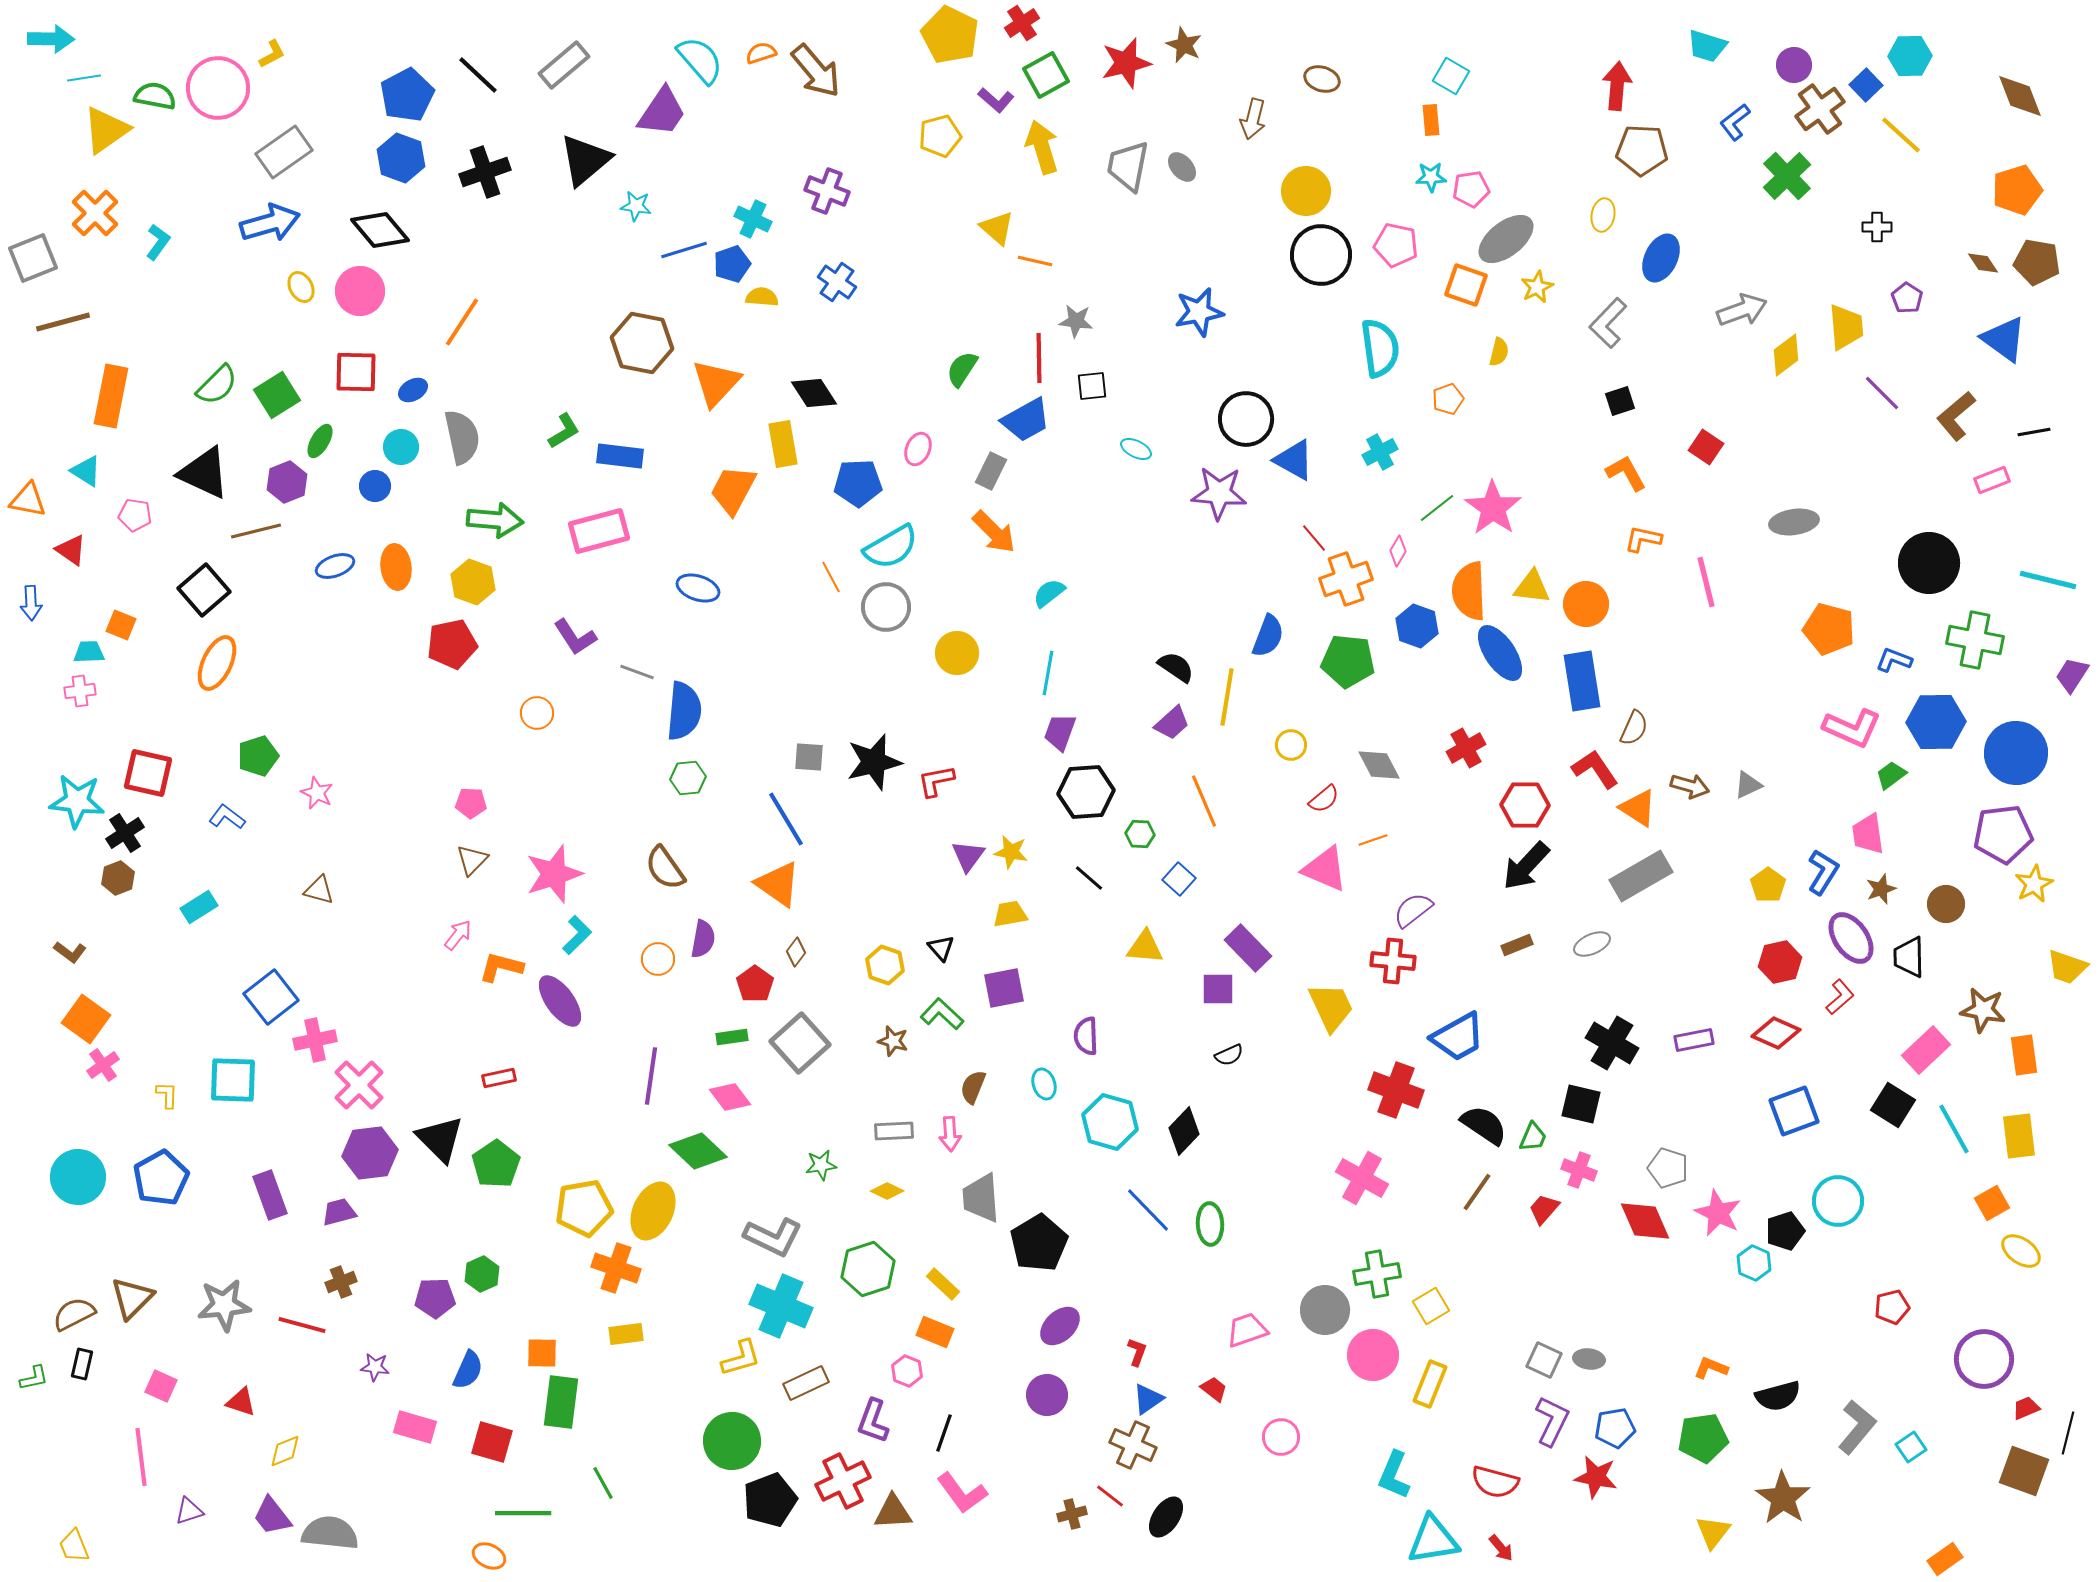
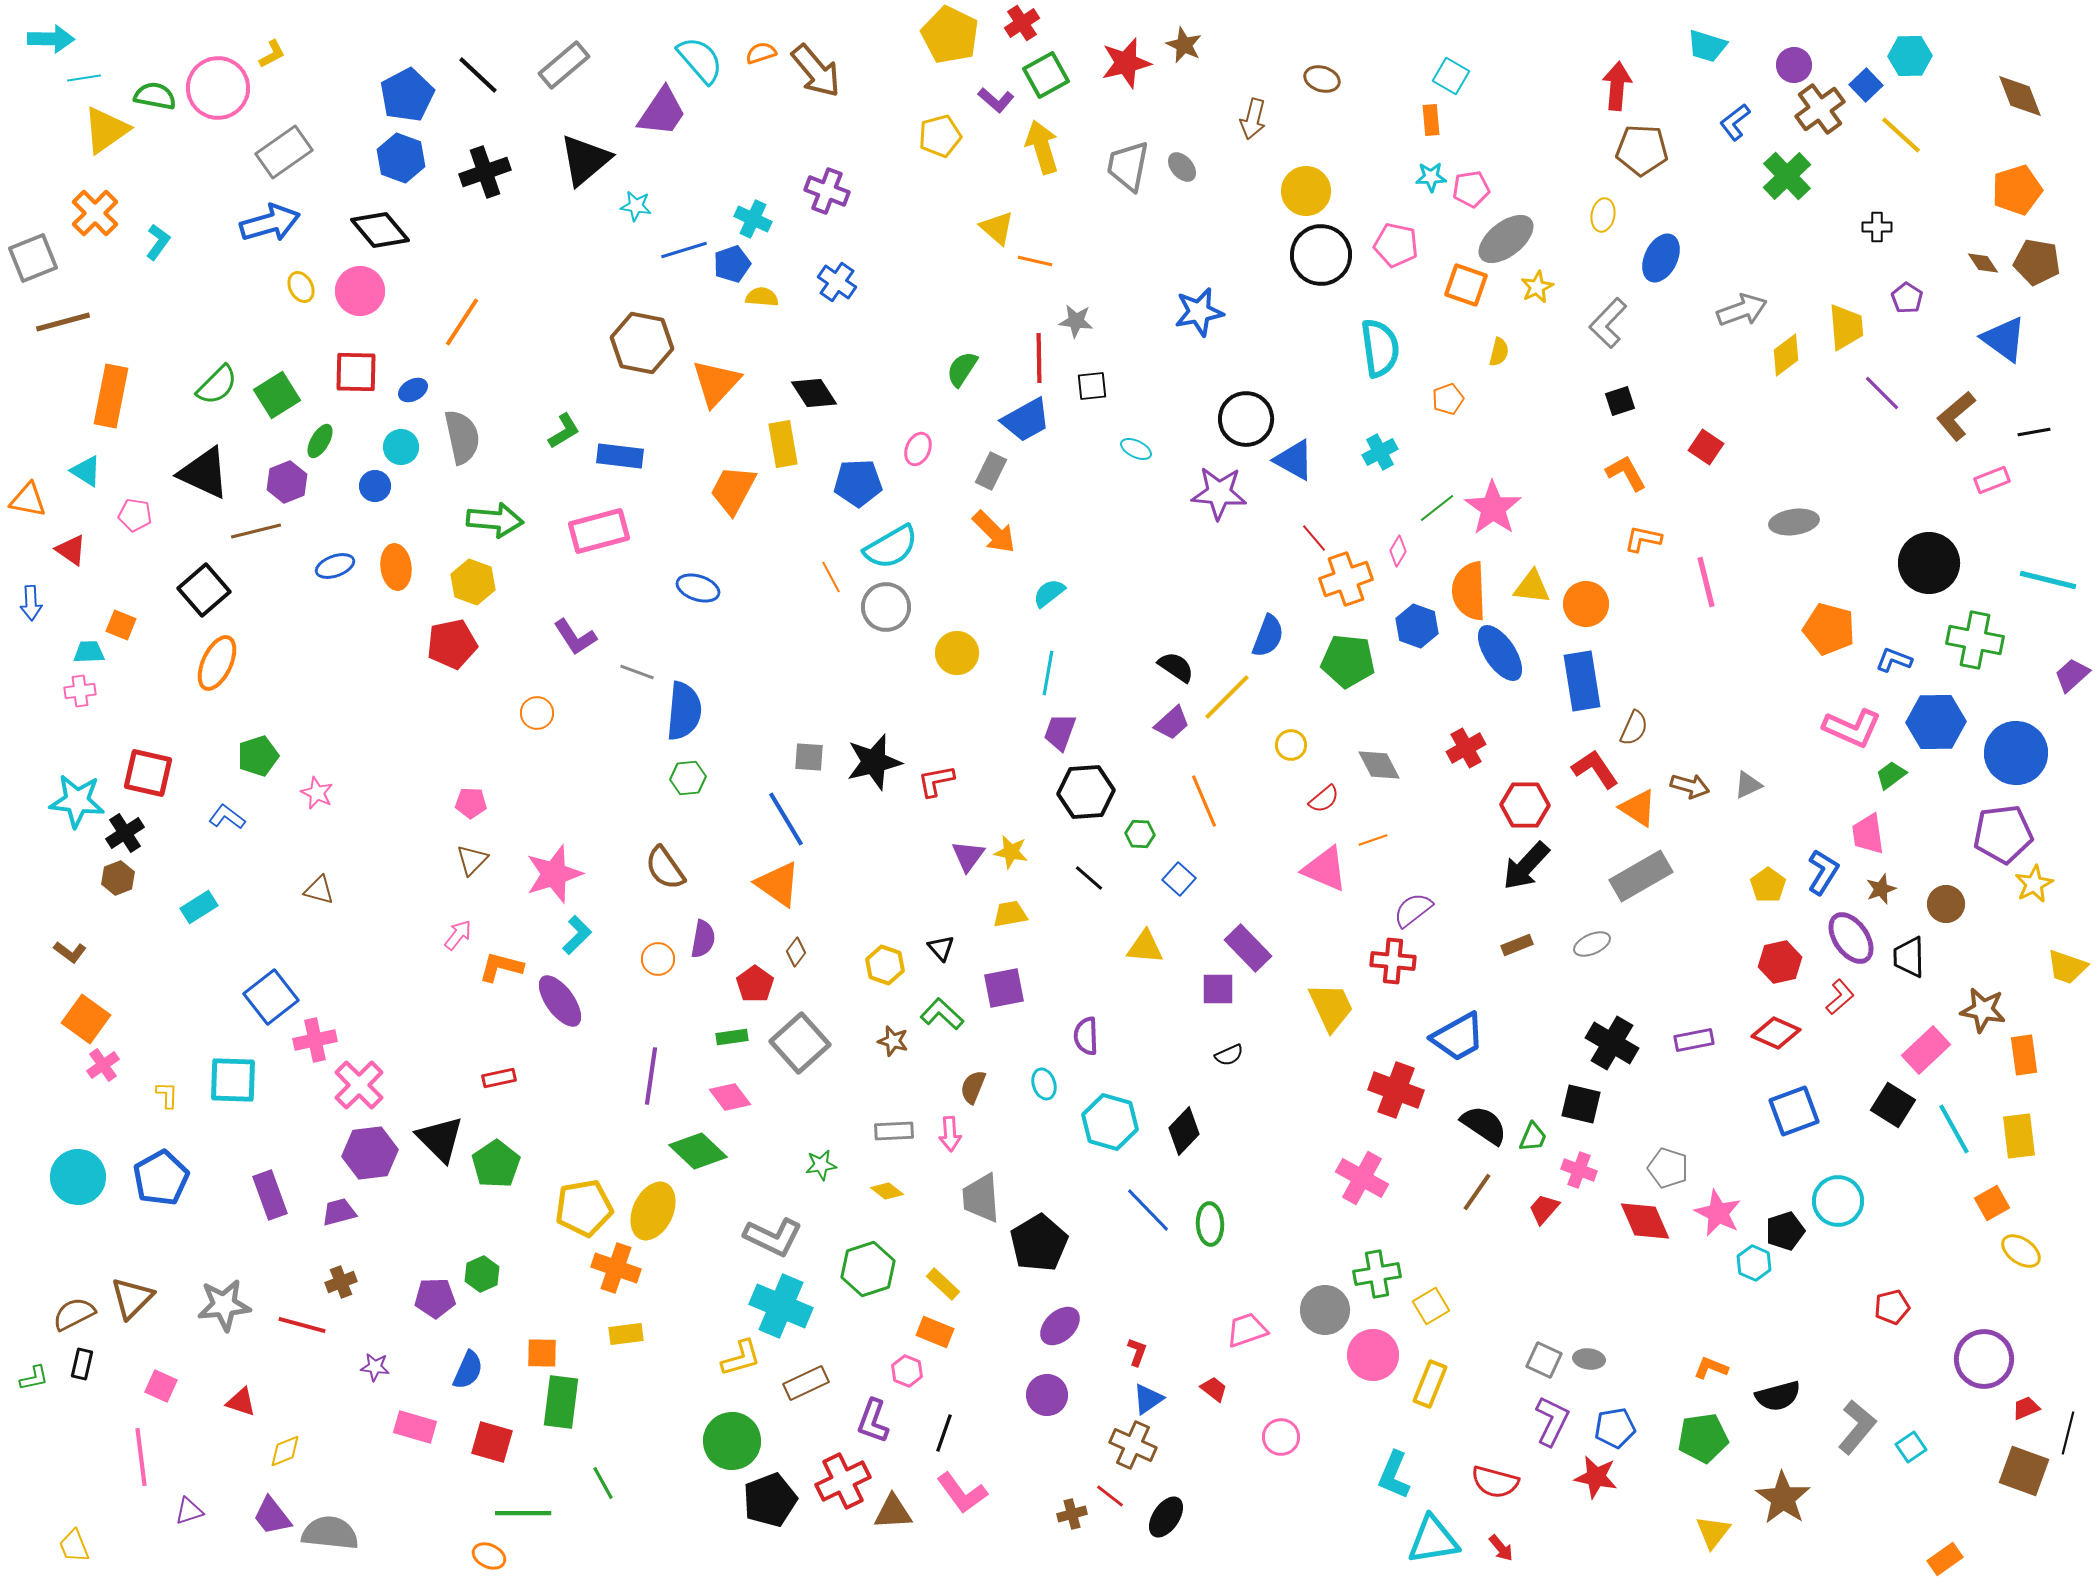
purple trapezoid at (2072, 675): rotated 15 degrees clockwise
yellow line at (1227, 697): rotated 36 degrees clockwise
yellow diamond at (887, 1191): rotated 12 degrees clockwise
